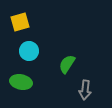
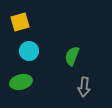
green semicircle: moved 5 px right, 8 px up; rotated 12 degrees counterclockwise
green ellipse: rotated 25 degrees counterclockwise
gray arrow: moved 1 px left, 3 px up
